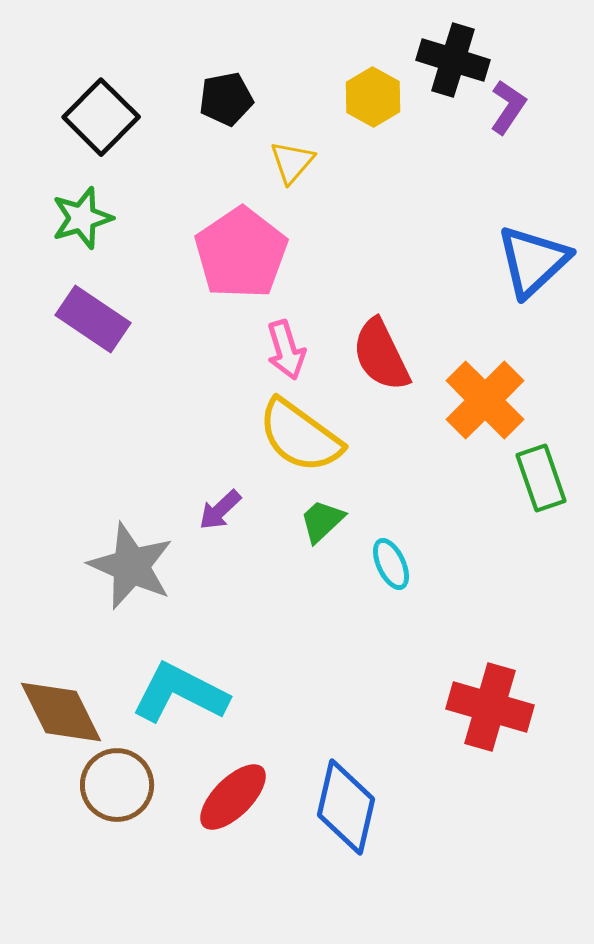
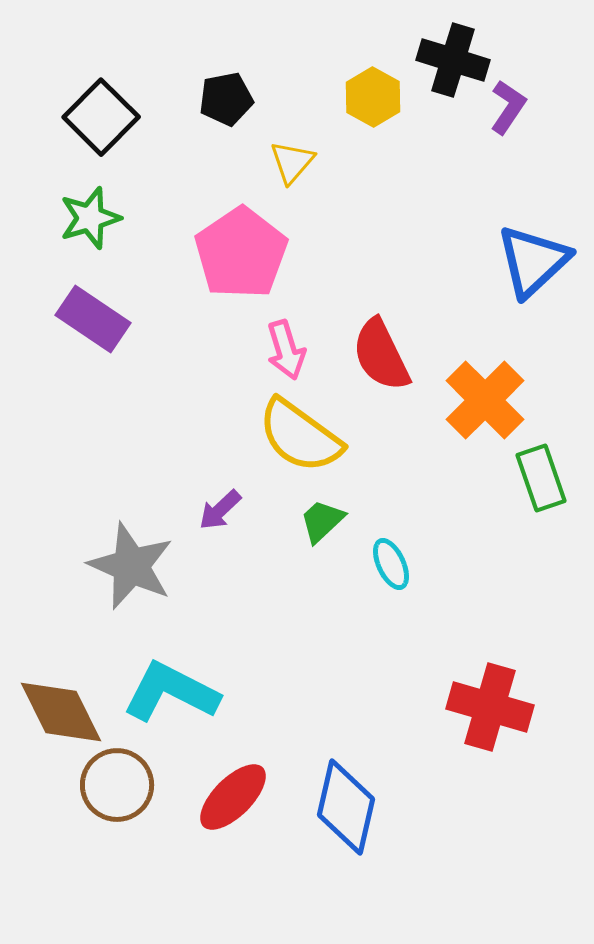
green star: moved 8 px right
cyan L-shape: moved 9 px left, 1 px up
